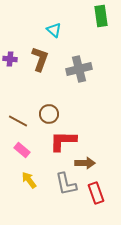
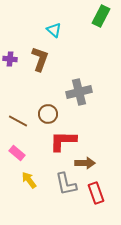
green rectangle: rotated 35 degrees clockwise
gray cross: moved 23 px down
brown circle: moved 1 px left
pink rectangle: moved 5 px left, 3 px down
